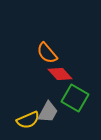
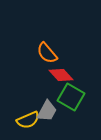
red diamond: moved 1 px right, 1 px down
green square: moved 4 px left, 1 px up
gray trapezoid: moved 1 px left, 1 px up
